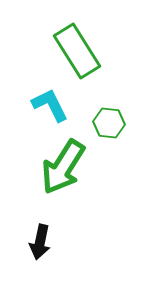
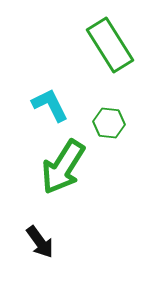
green rectangle: moved 33 px right, 6 px up
black arrow: rotated 48 degrees counterclockwise
